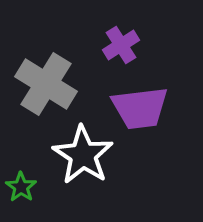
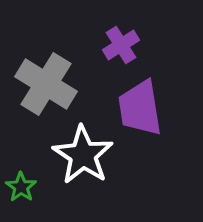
purple trapezoid: rotated 88 degrees clockwise
